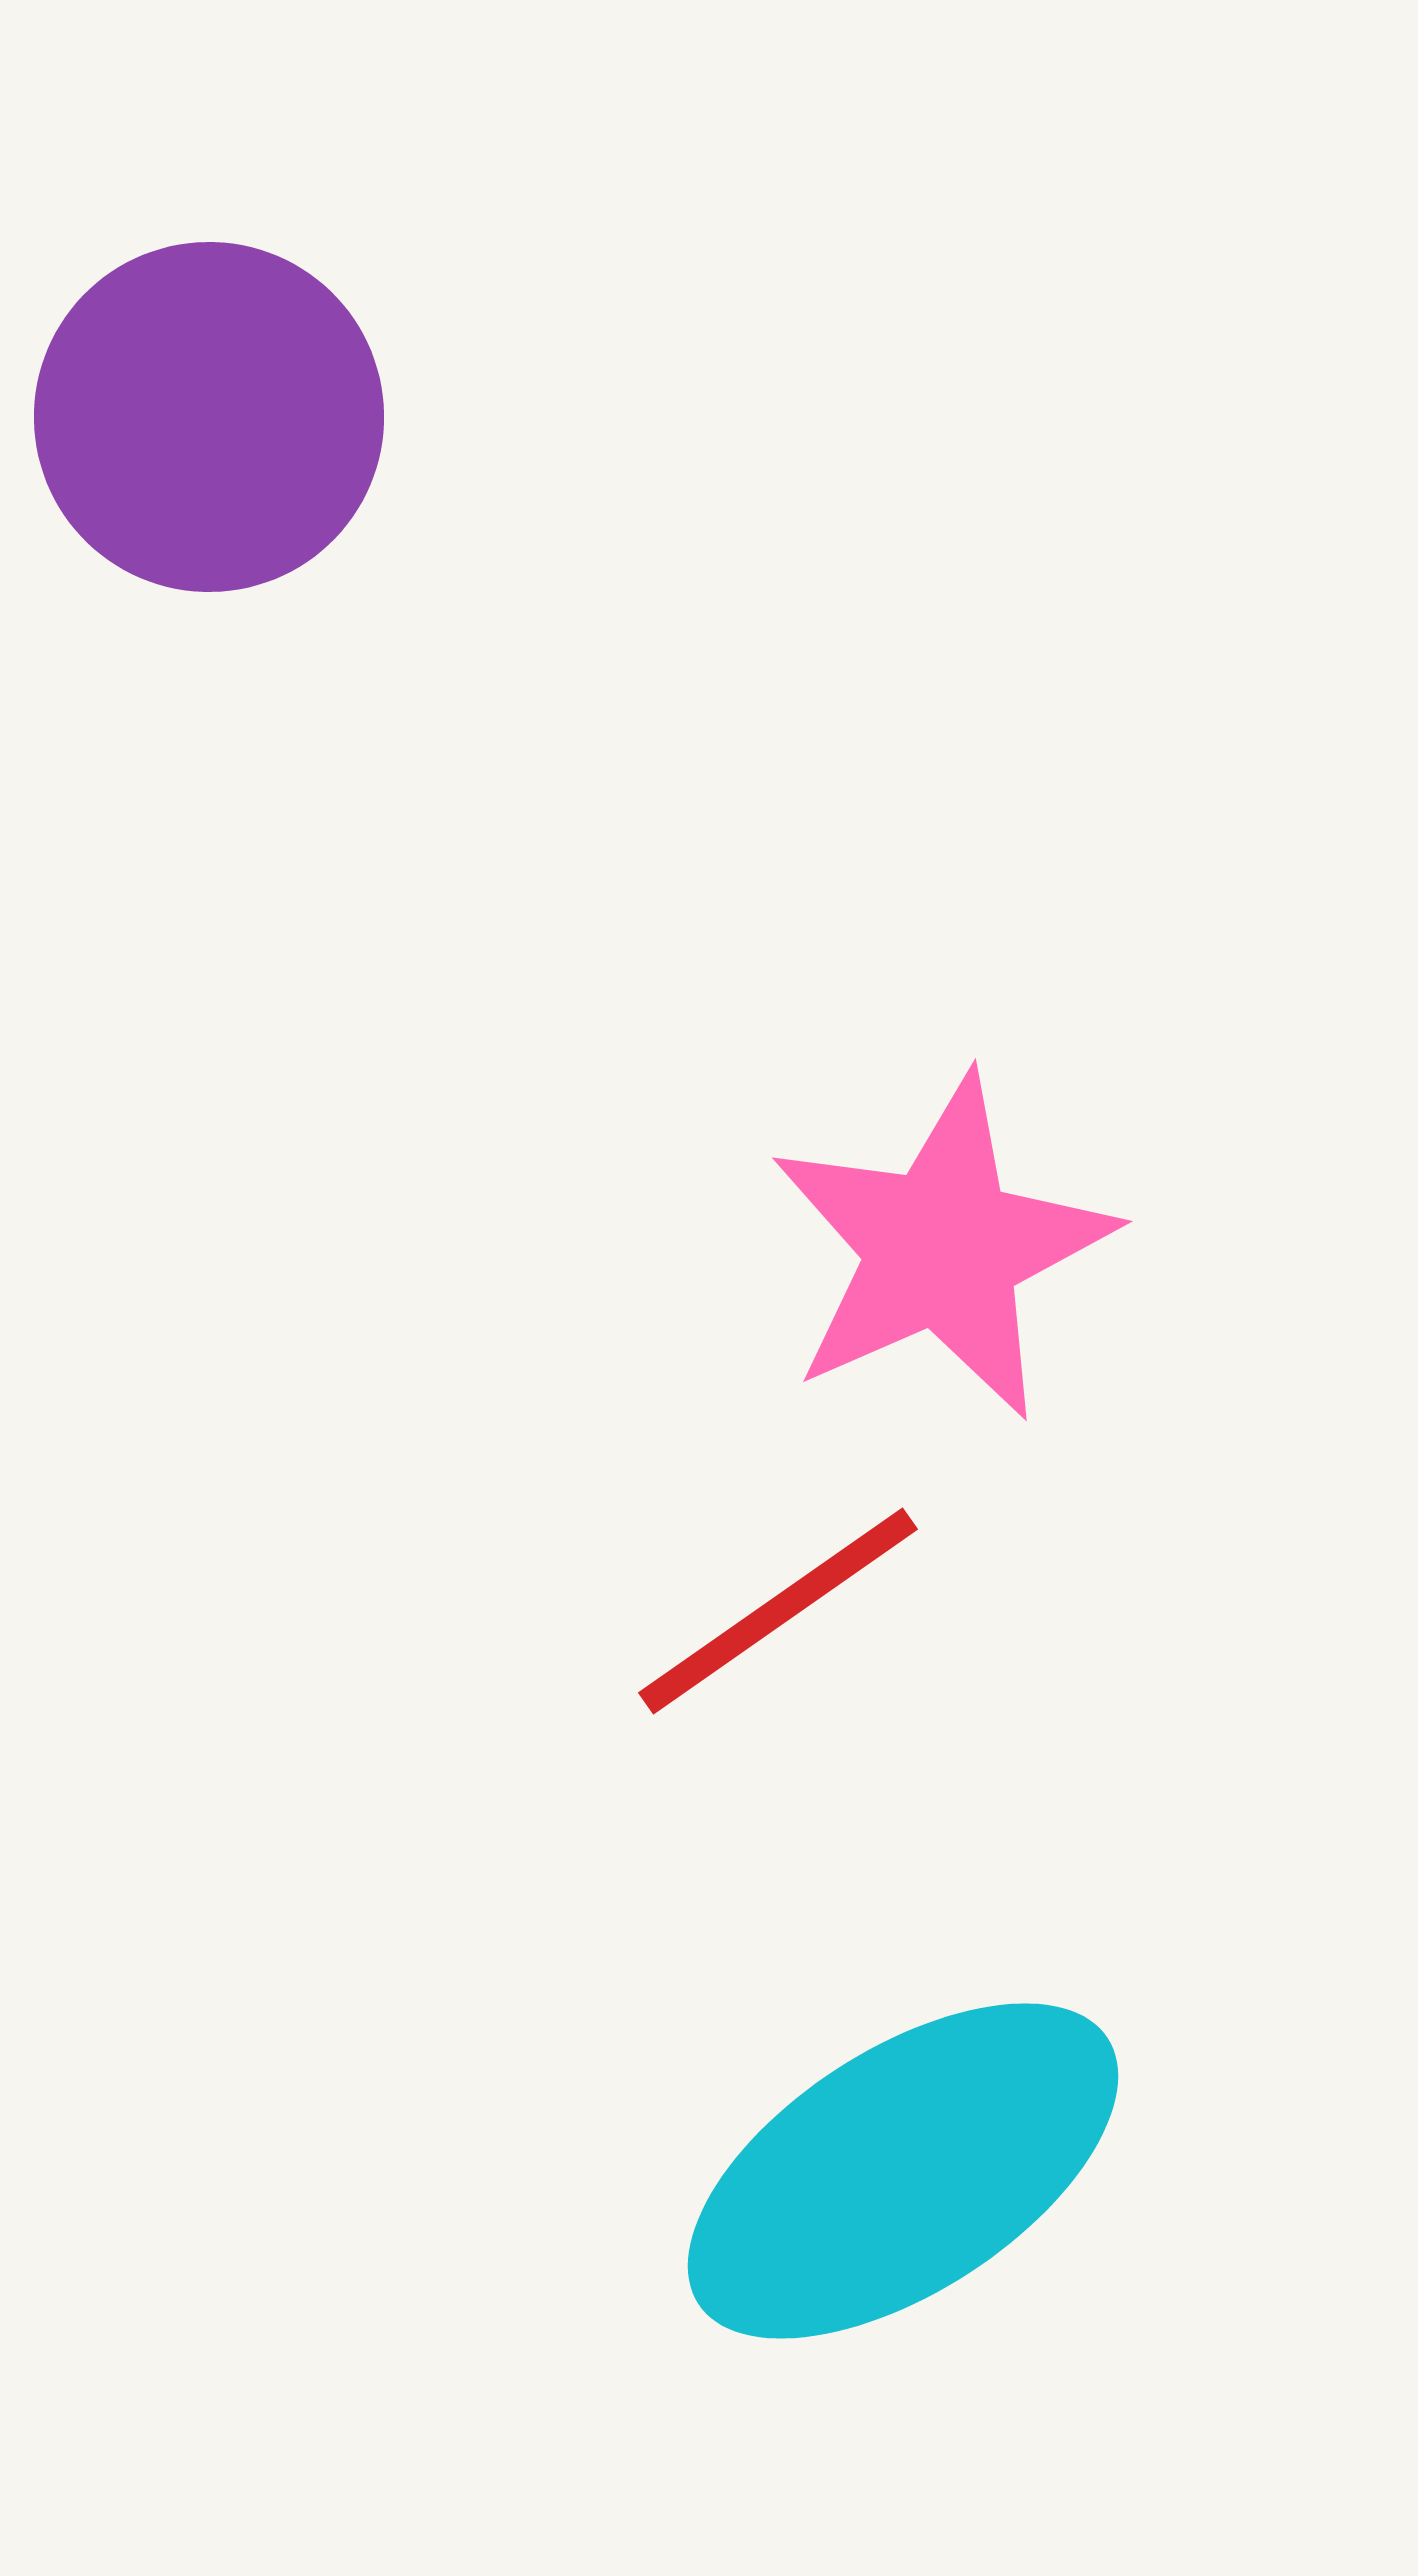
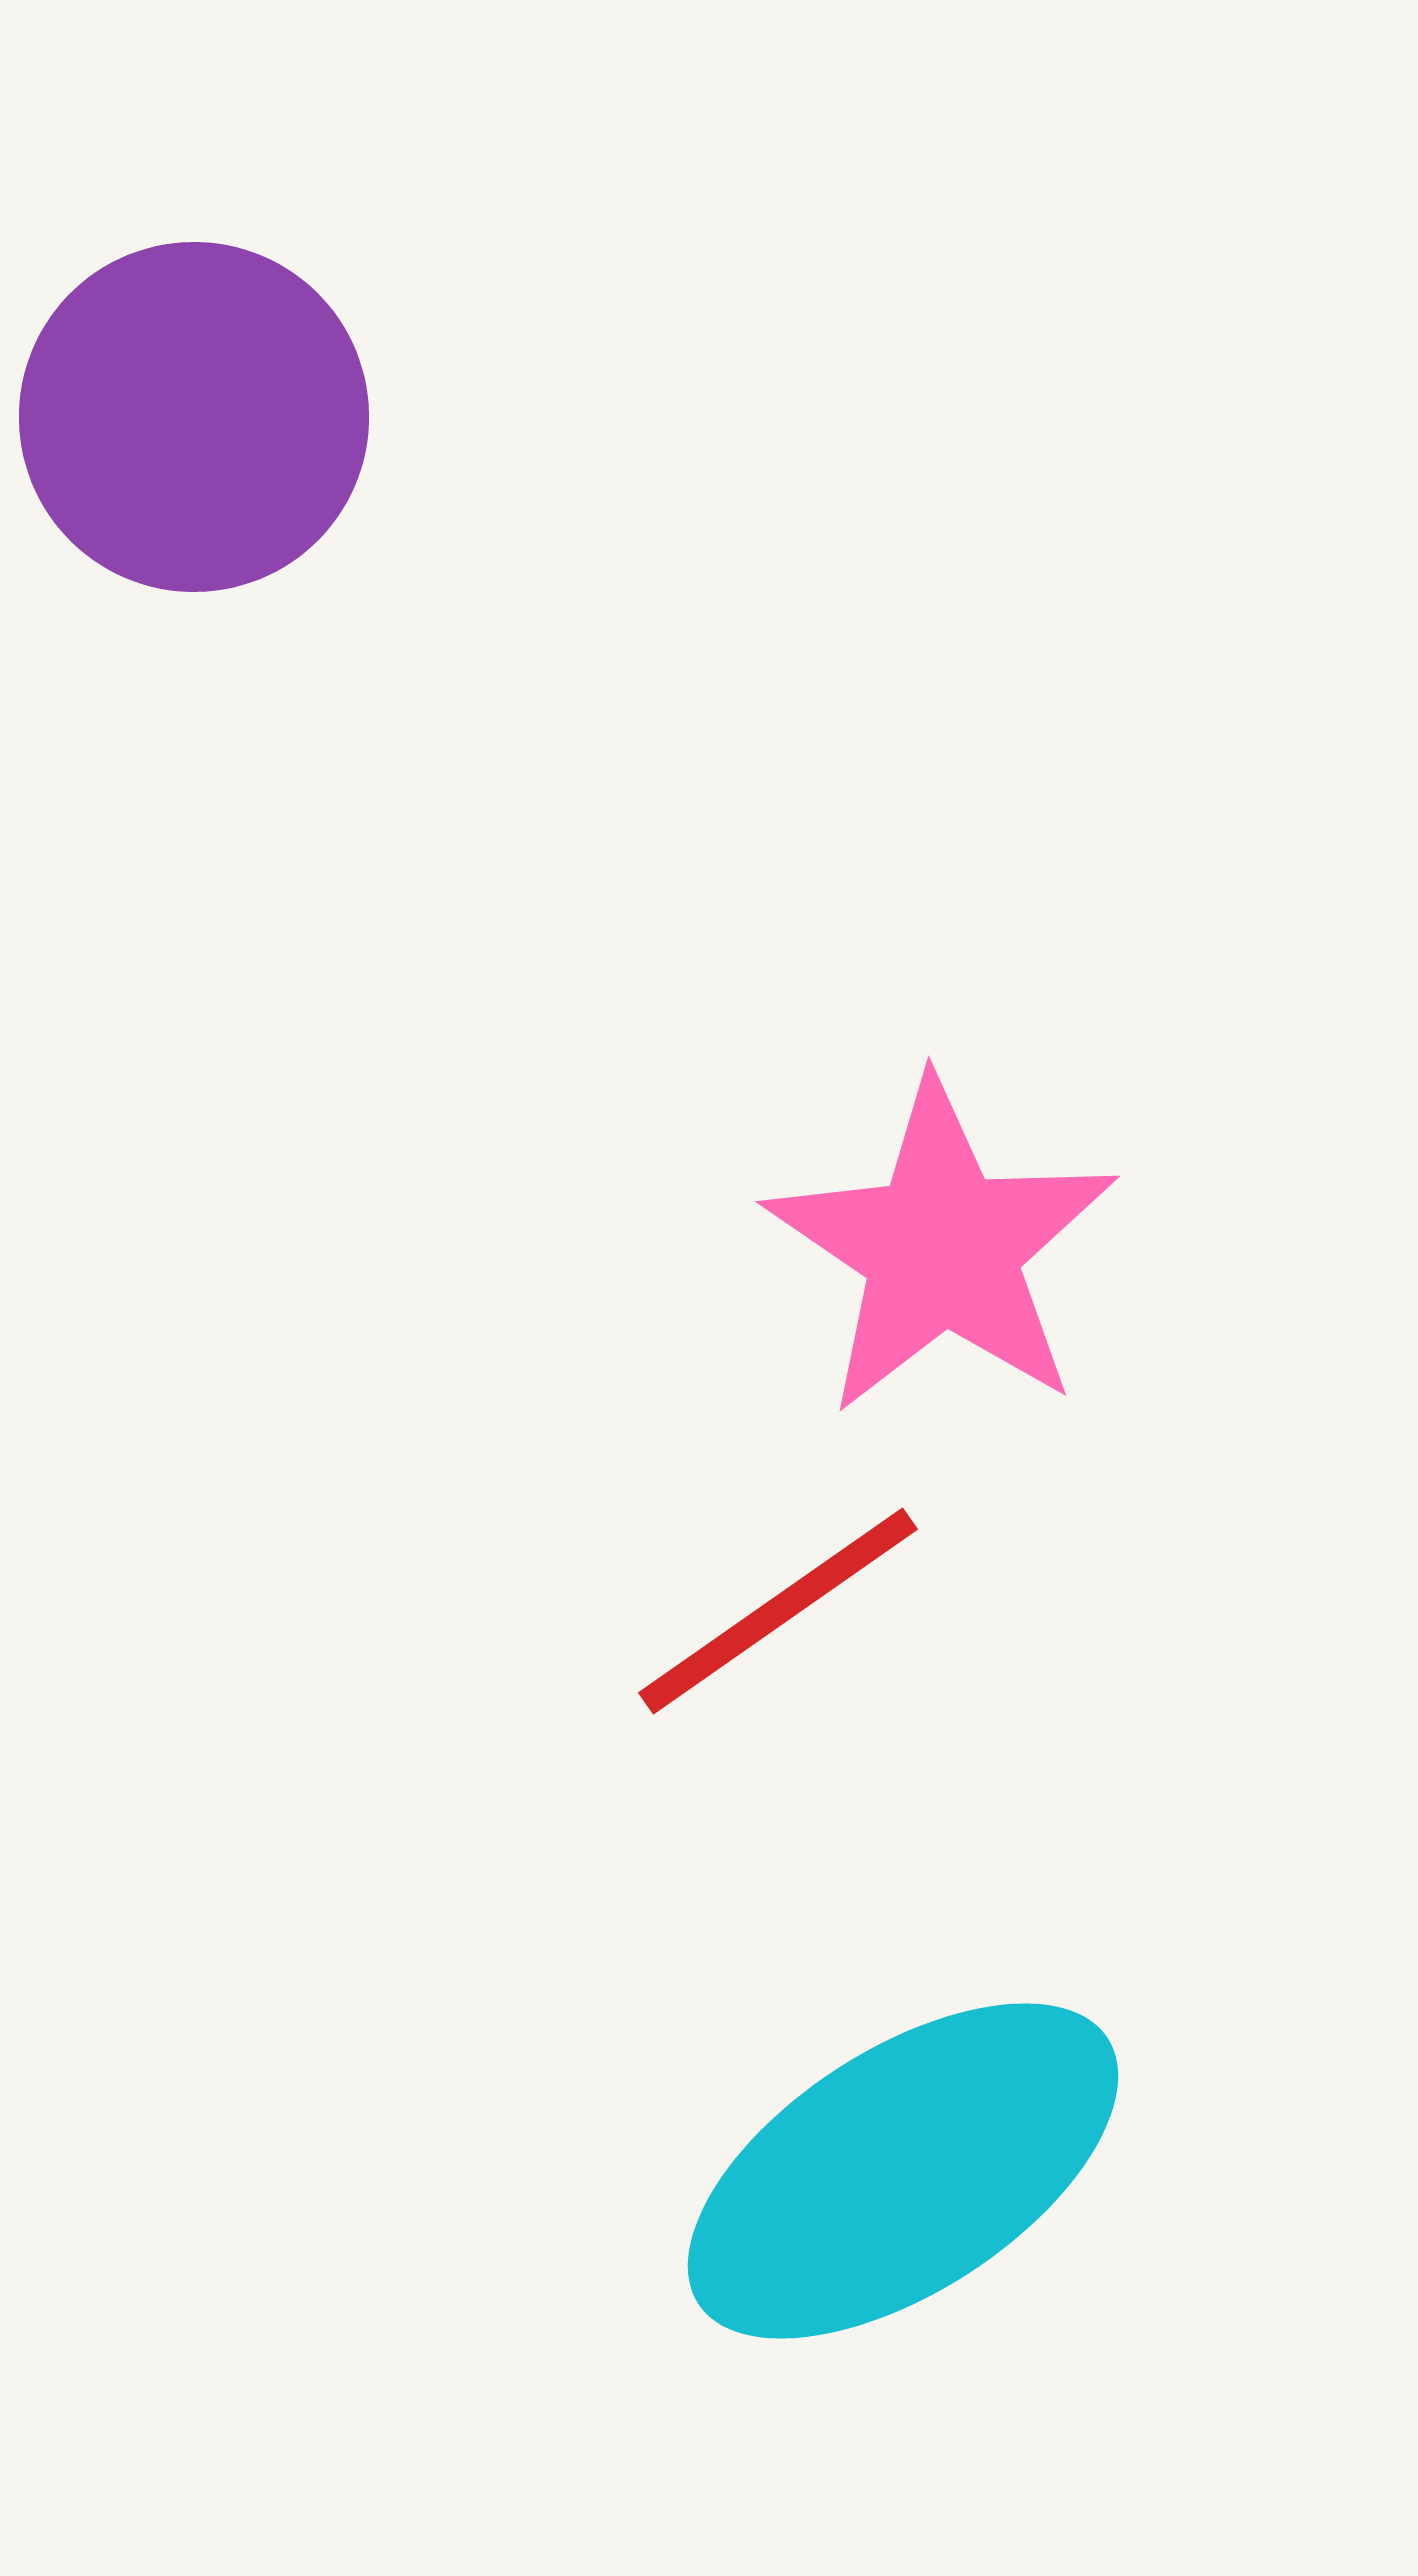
purple circle: moved 15 px left
pink star: rotated 14 degrees counterclockwise
